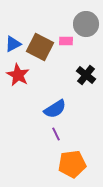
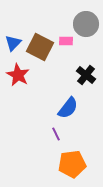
blue triangle: moved 1 px up; rotated 18 degrees counterclockwise
blue semicircle: moved 13 px right, 1 px up; rotated 20 degrees counterclockwise
